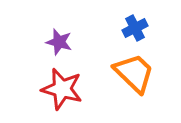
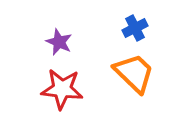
purple star: rotated 8 degrees clockwise
red star: rotated 9 degrees counterclockwise
